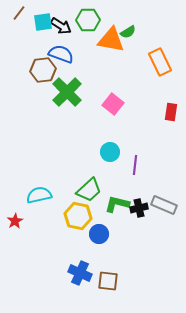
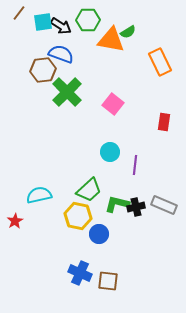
red rectangle: moved 7 px left, 10 px down
black cross: moved 3 px left, 1 px up
